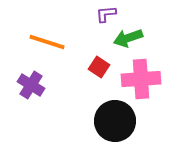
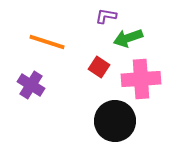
purple L-shape: moved 2 px down; rotated 15 degrees clockwise
